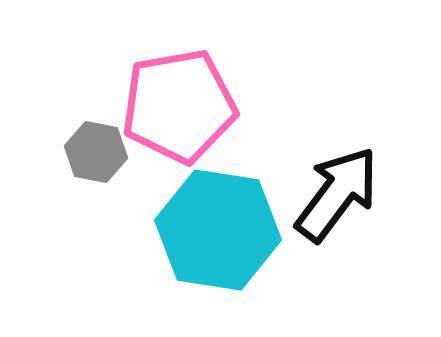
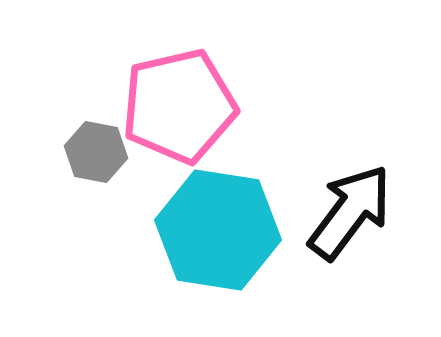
pink pentagon: rotated 3 degrees counterclockwise
black arrow: moved 13 px right, 18 px down
